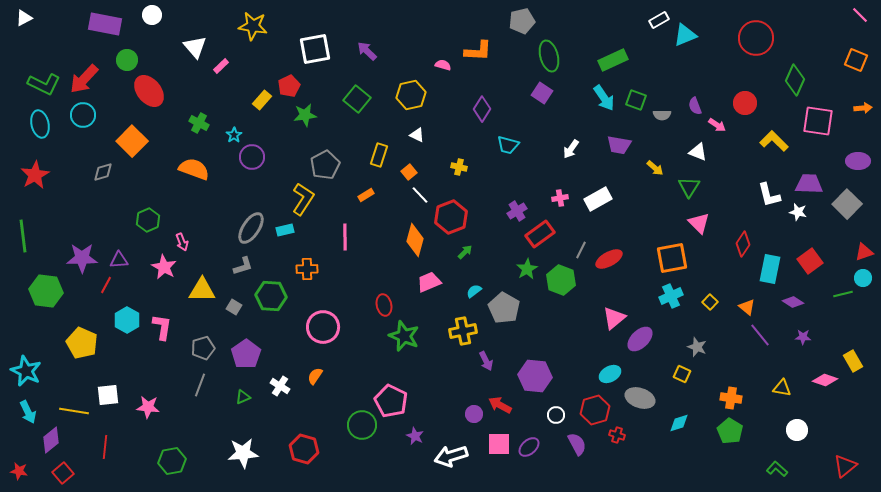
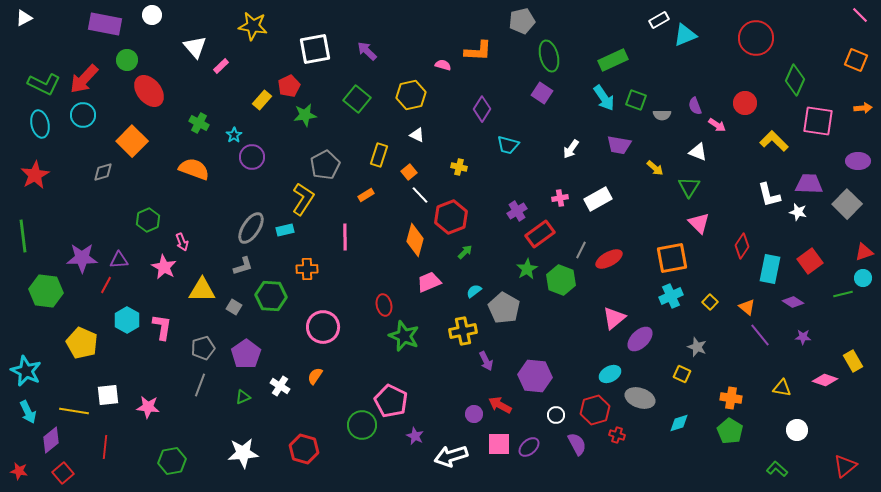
red diamond at (743, 244): moved 1 px left, 2 px down
